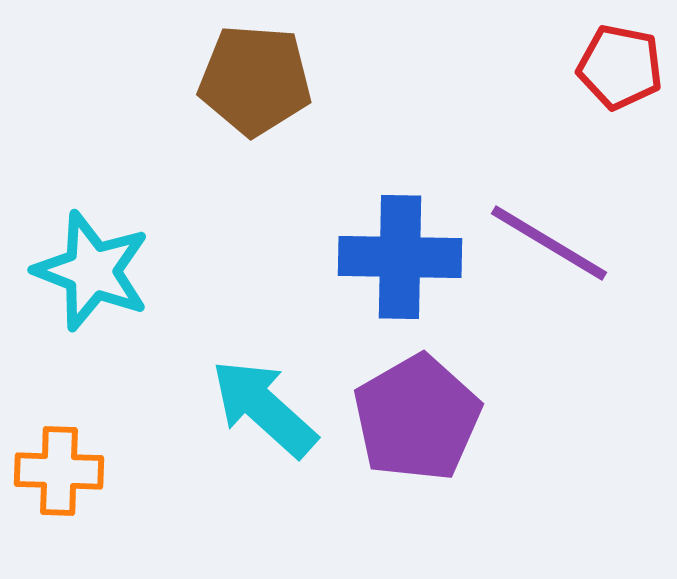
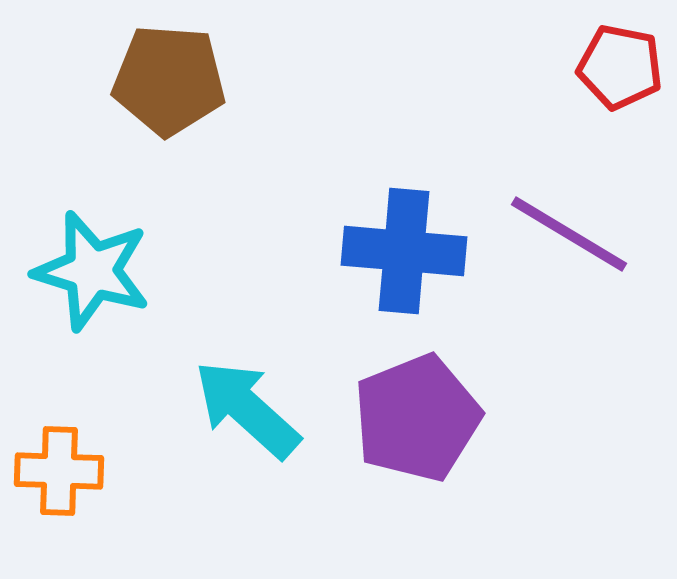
brown pentagon: moved 86 px left
purple line: moved 20 px right, 9 px up
blue cross: moved 4 px right, 6 px up; rotated 4 degrees clockwise
cyan star: rotated 4 degrees counterclockwise
cyan arrow: moved 17 px left, 1 px down
purple pentagon: rotated 8 degrees clockwise
